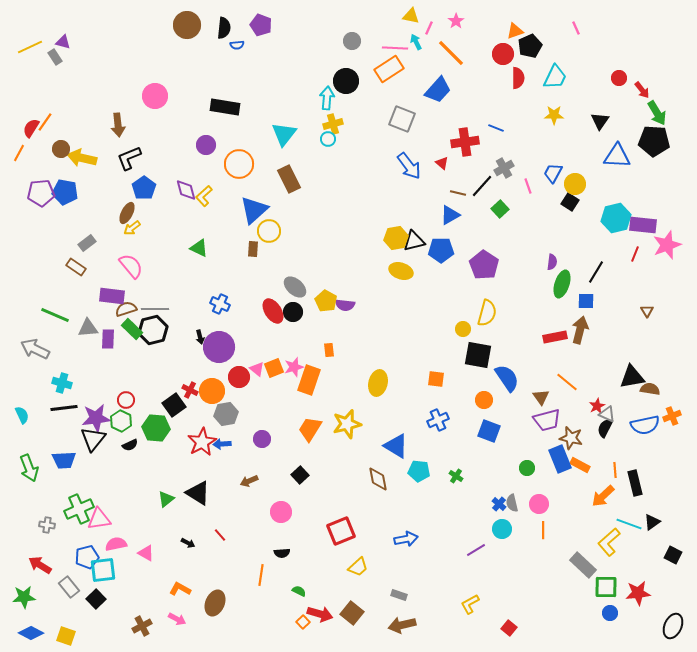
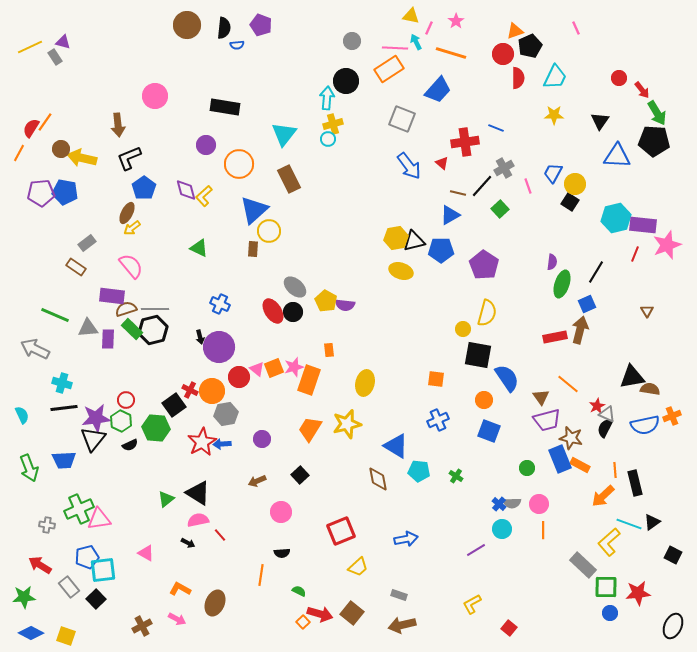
orange line at (451, 53): rotated 28 degrees counterclockwise
blue square at (586, 301): moved 1 px right, 3 px down; rotated 24 degrees counterclockwise
orange line at (567, 382): moved 1 px right, 2 px down
yellow ellipse at (378, 383): moved 13 px left
brown arrow at (249, 481): moved 8 px right
gray semicircle at (512, 503): rotated 78 degrees counterclockwise
pink semicircle at (116, 544): moved 82 px right, 24 px up
yellow L-shape at (470, 604): moved 2 px right
